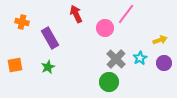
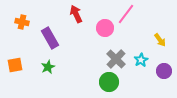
yellow arrow: rotated 72 degrees clockwise
cyan star: moved 1 px right, 2 px down
purple circle: moved 8 px down
